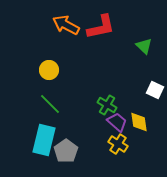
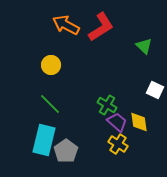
red L-shape: rotated 20 degrees counterclockwise
yellow circle: moved 2 px right, 5 px up
